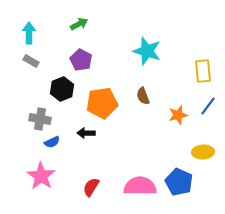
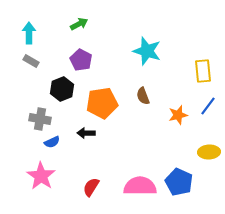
yellow ellipse: moved 6 px right
